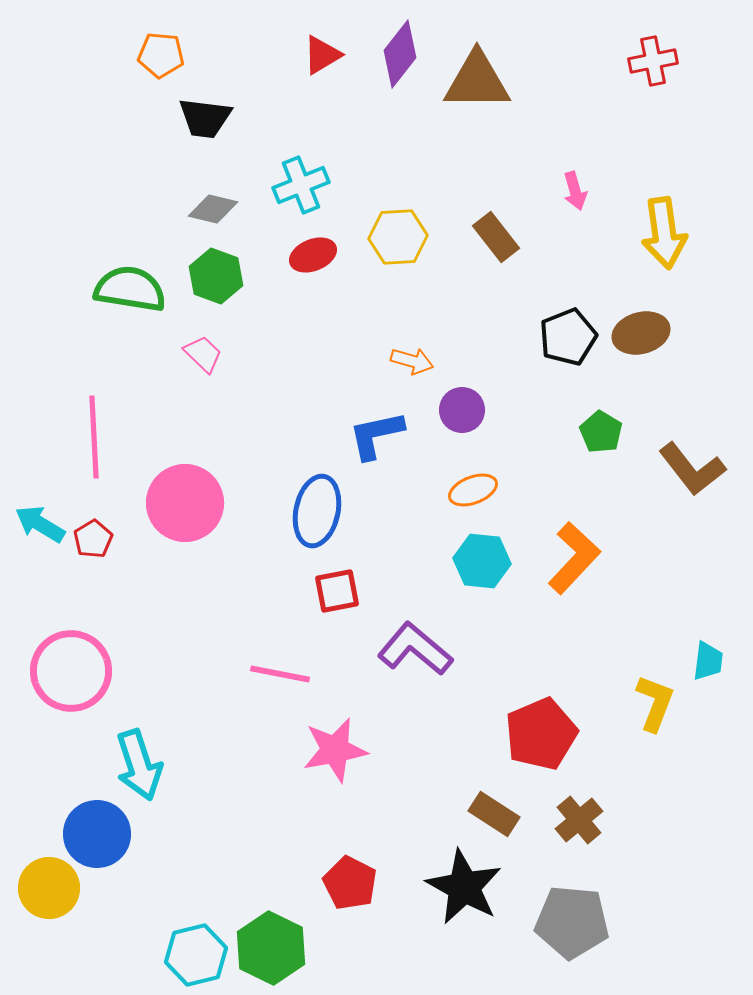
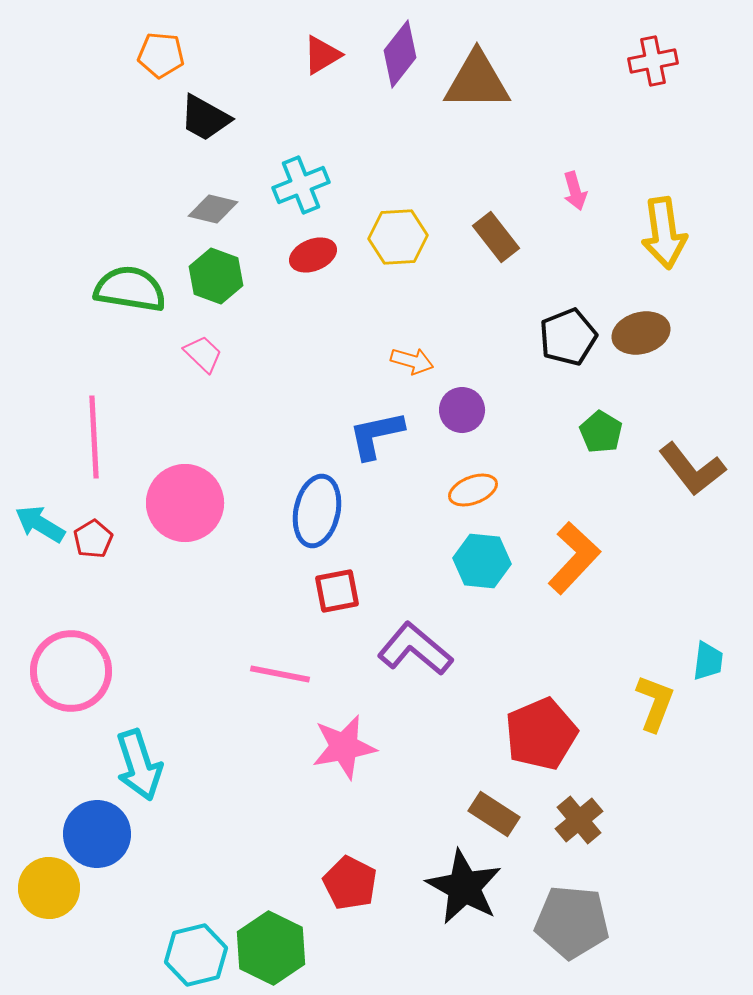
black trapezoid at (205, 118): rotated 22 degrees clockwise
pink star at (335, 750): moved 9 px right, 3 px up
